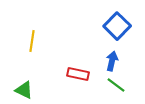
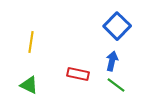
yellow line: moved 1 px left, 1 px down
green triangle: moved 5 px right, 5 px up
